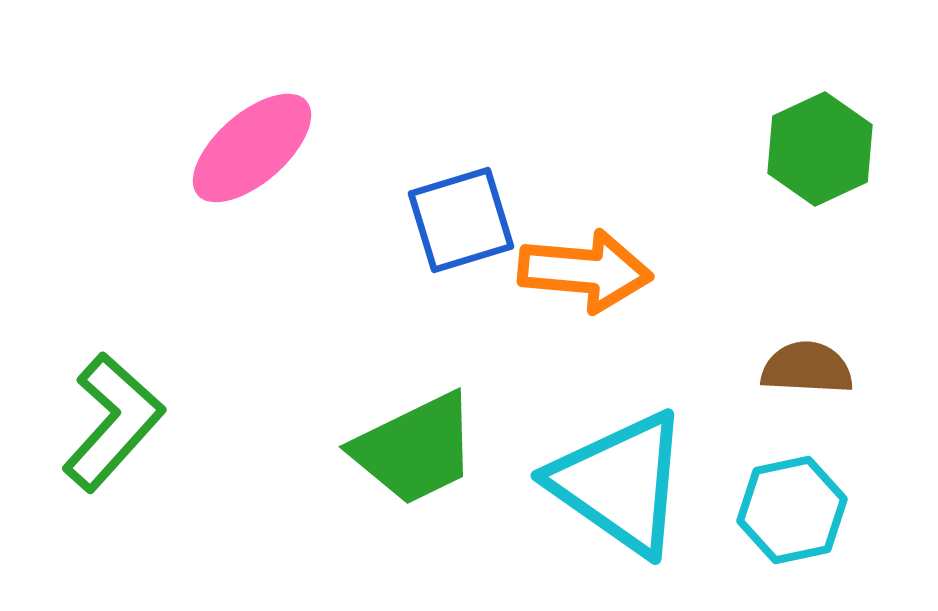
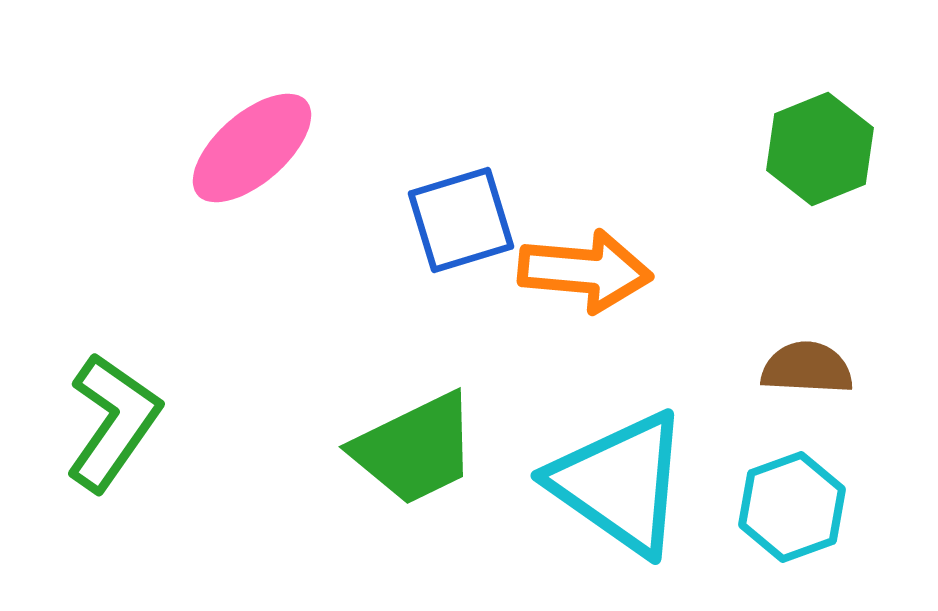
green hexagon: rotated 3 degrees clockwise
green L-shape: rotated 7 degrees counterclockwise
cyan hexagon: moved 3 px up; rotated 8 degrees counterclockwise
